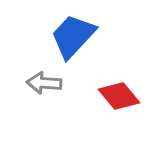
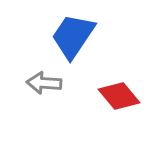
blue trapezoid: rotated 9 degrees counterclockwise
